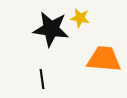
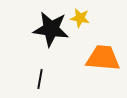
orange trapezoid: moved 1 px left, 1 px up
black line: moved 2 px left; rotated 18 degrees clockwise
